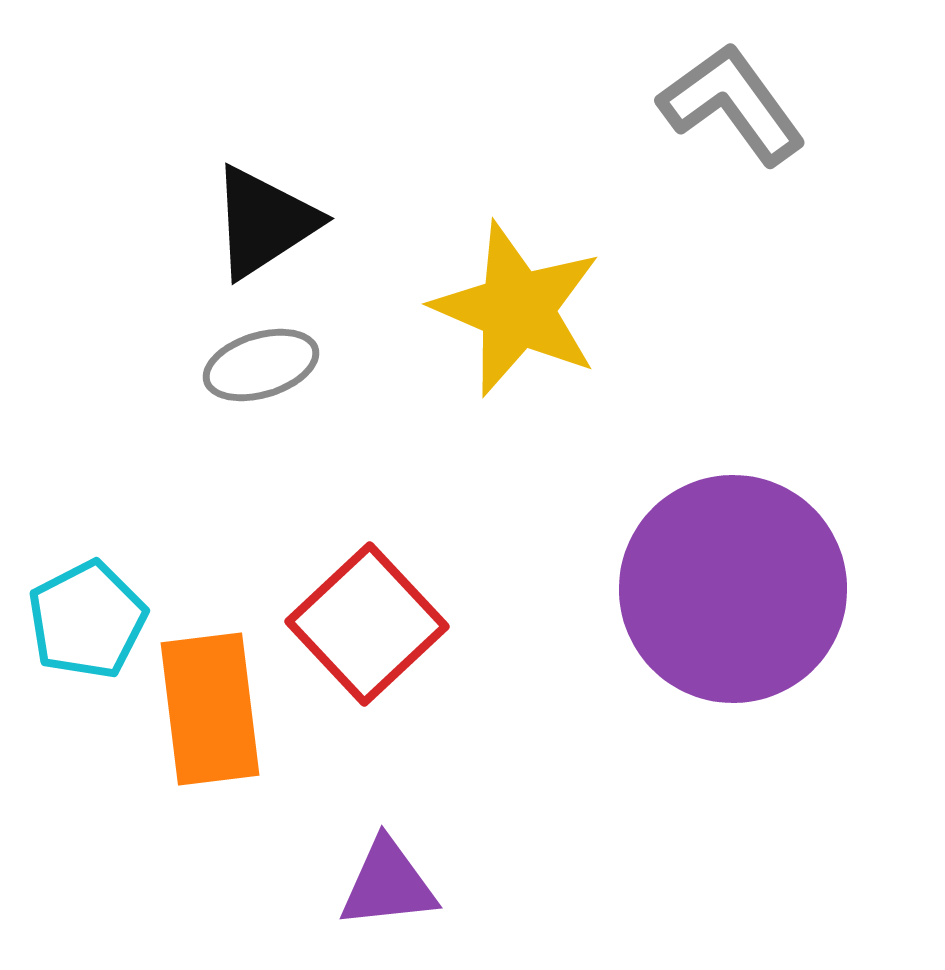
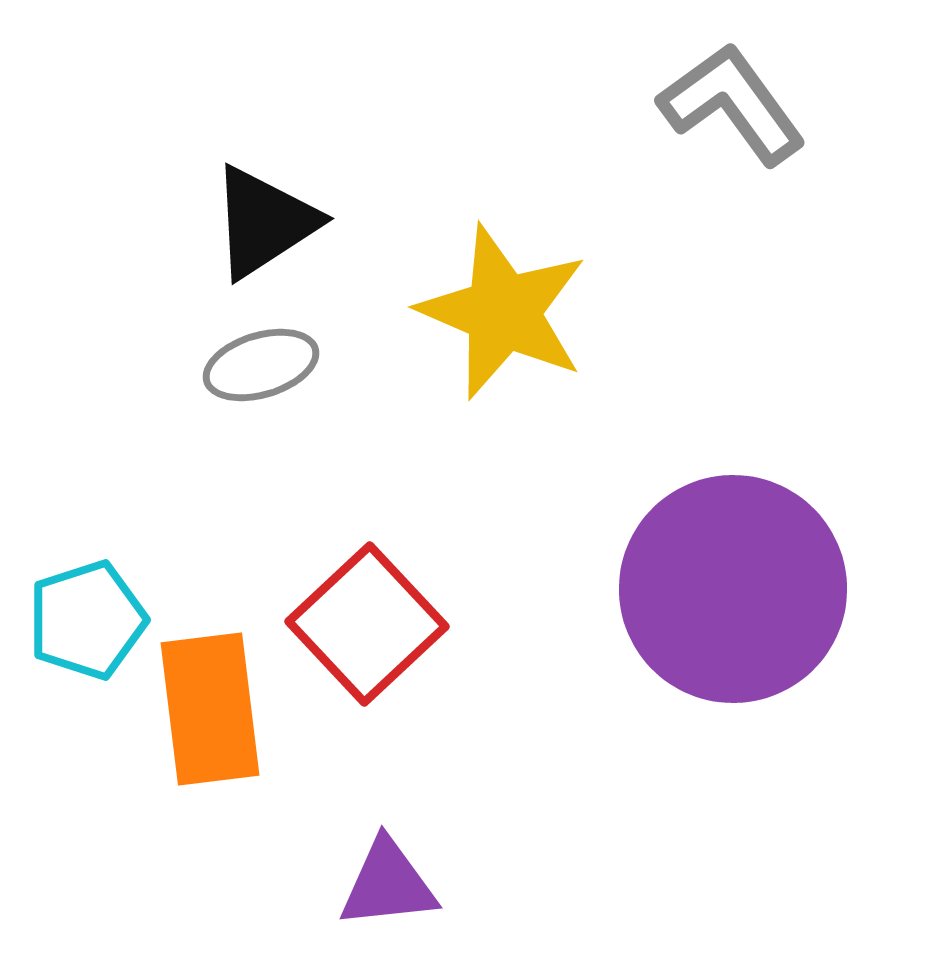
yellow star: moved 14 px left, 3 px down
cyan pentagon: rotated 9 degrees clockwise
